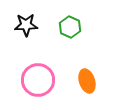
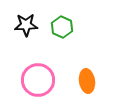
green hexagon: moved 8 px left
orange ellipse: rotated 10 degrees clockwise
